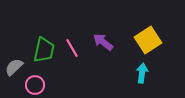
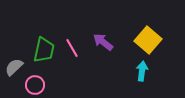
yellow square: rotated 16 degrees counterclockwise
cyan arrow: moved 2 px up
